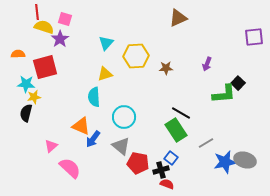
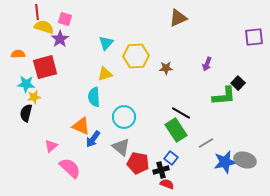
green L-shape: moved 2 px down
gray triangle: moved 1 px down
